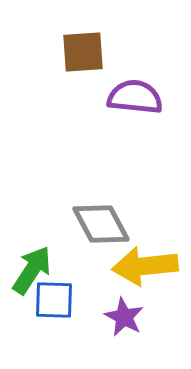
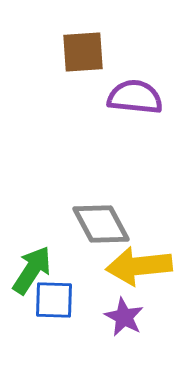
yellow arrow: moved 6 px left
